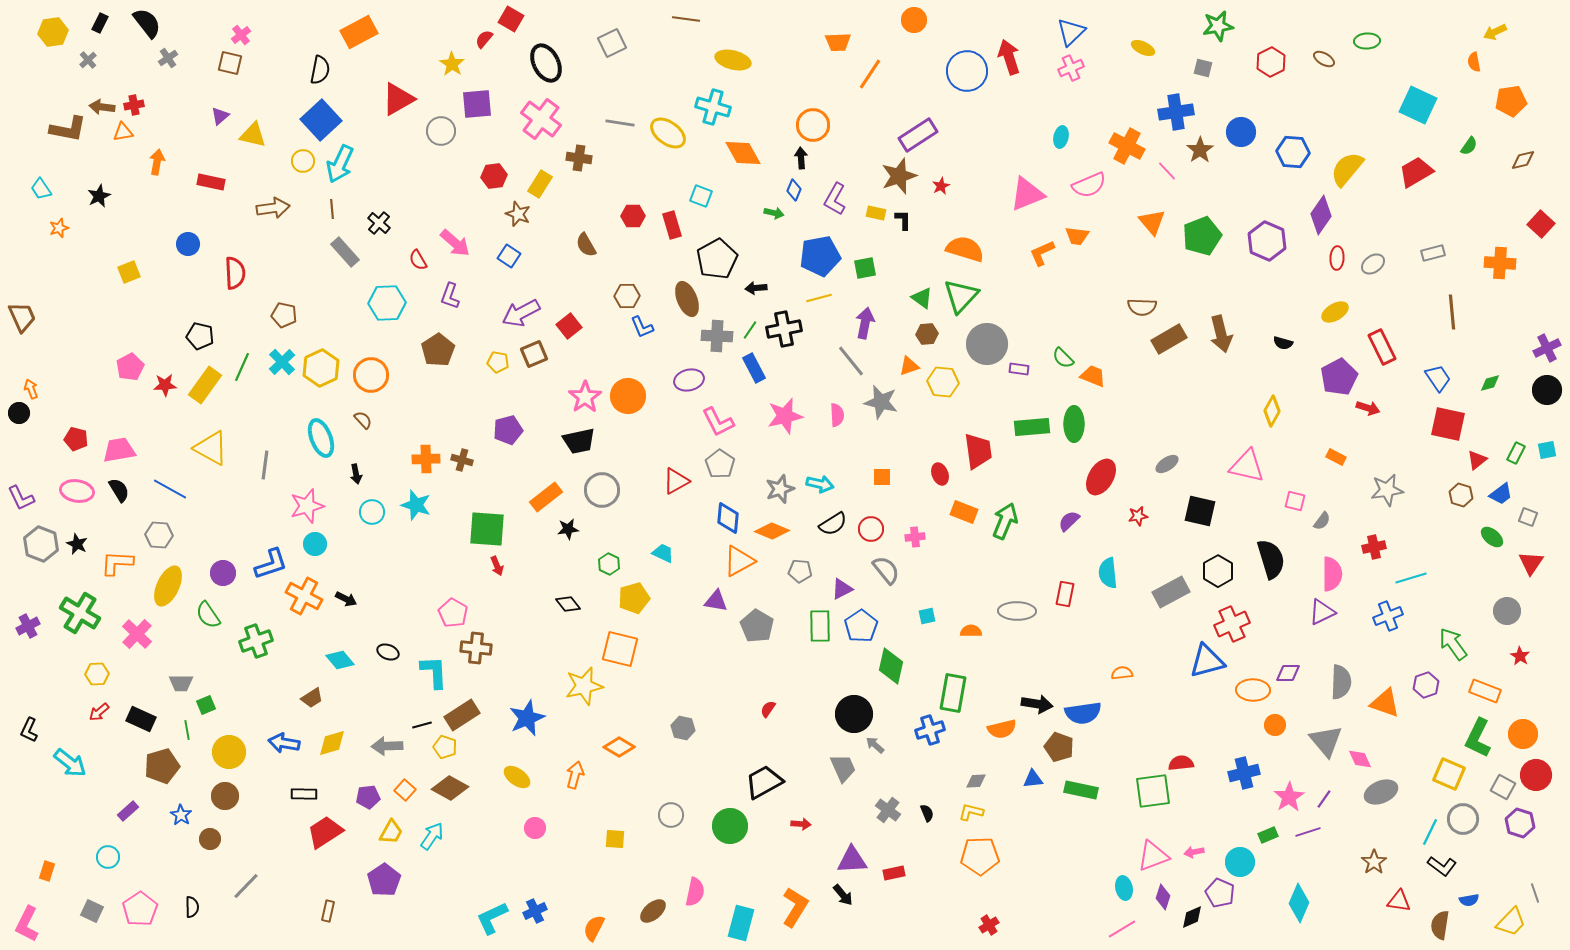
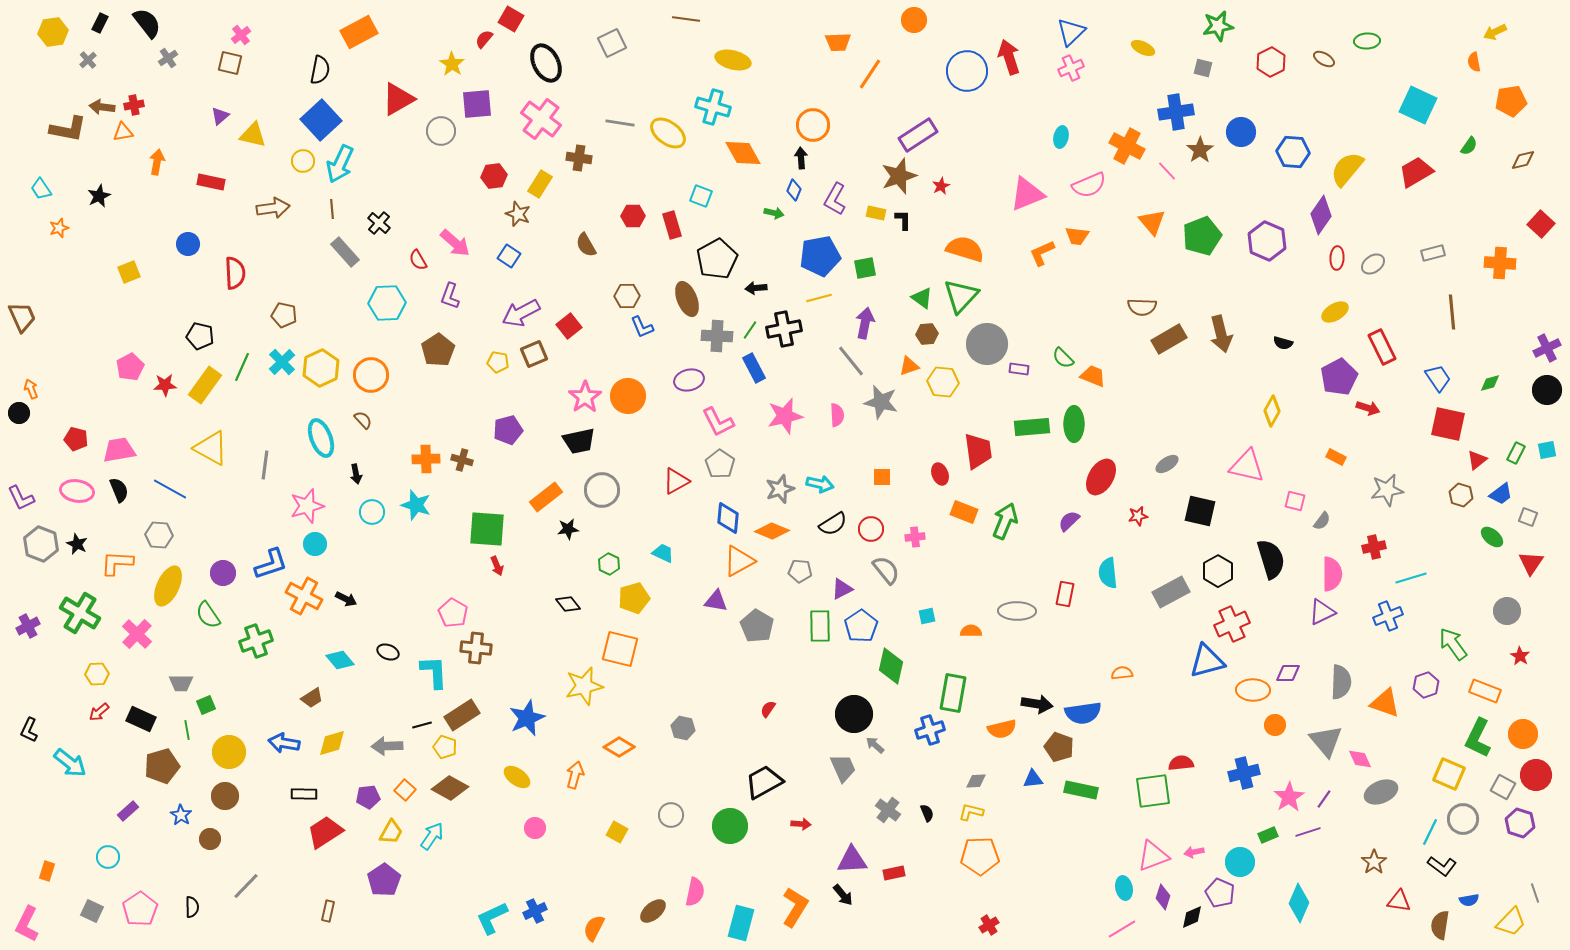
black semicircle at (119, 490): rotated 10 degrees clockwise
yellow square at (615, 839): moved 2 px right, 7 px up; rotated 25 degrees clockwise
